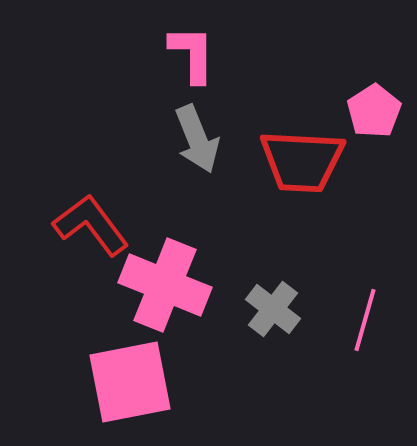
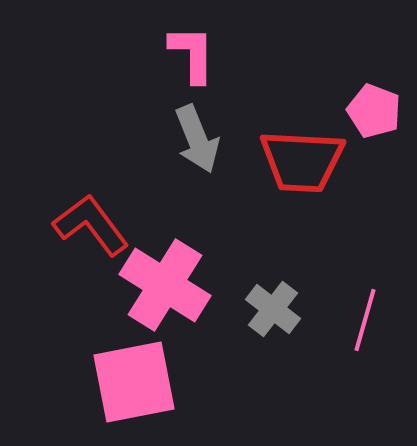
pink pentagon: rotated 18 degrees counterclockwise
pink cross: rotated 10 degrees clockwise
pink square: moved 4 px right
